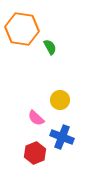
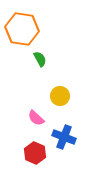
green semicircle: moved 10 px left, 12 px down
yellow circle: moved 4 px up
blue cross: moved 2 px right
red hexagon: rotated 15 degrees counterclockwise
